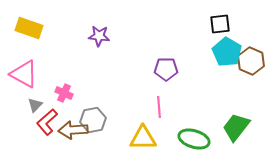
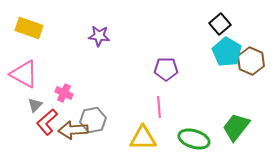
black square: rotated 35 degrees counterclockwise
